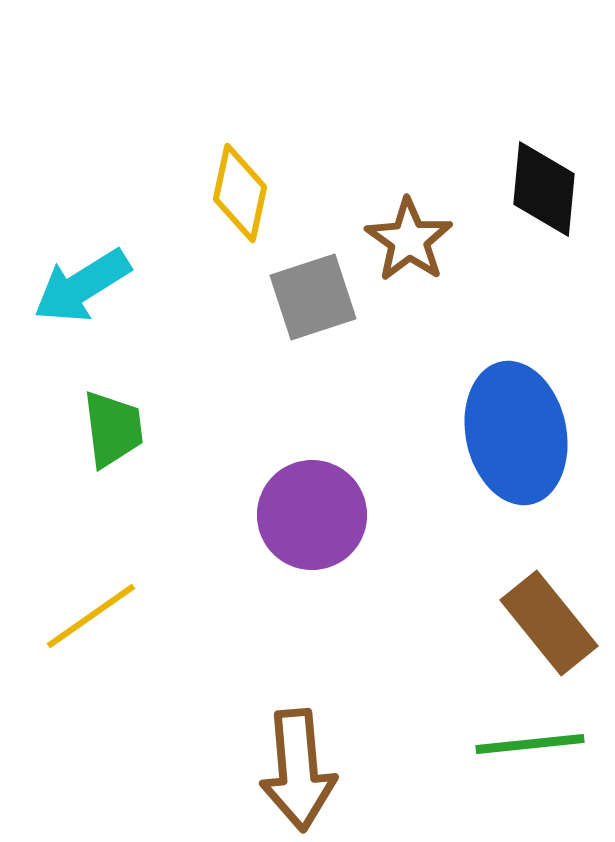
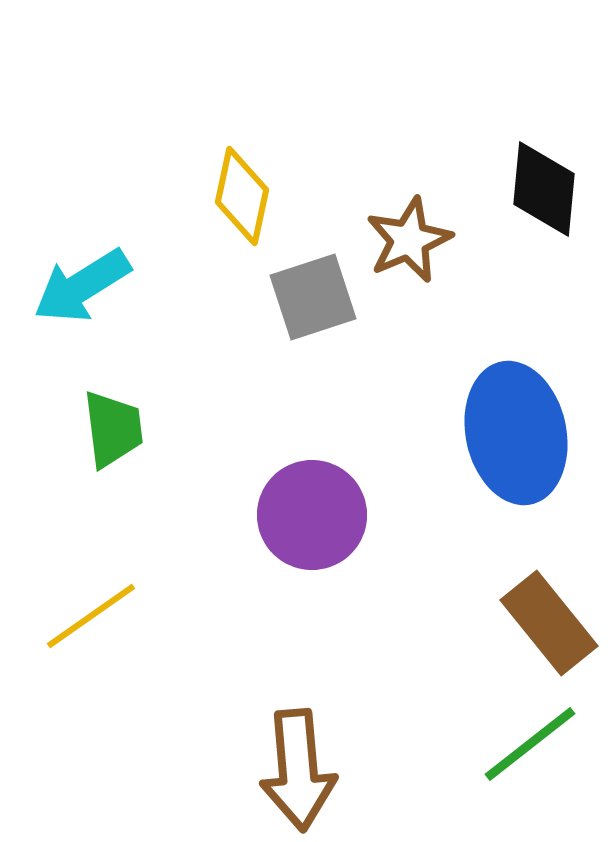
yellow diamond: moved 2 px right, 3 px down
brown star: rotated 14 degrees clockwise
green line: rotated 32 degrees counterclockwise
